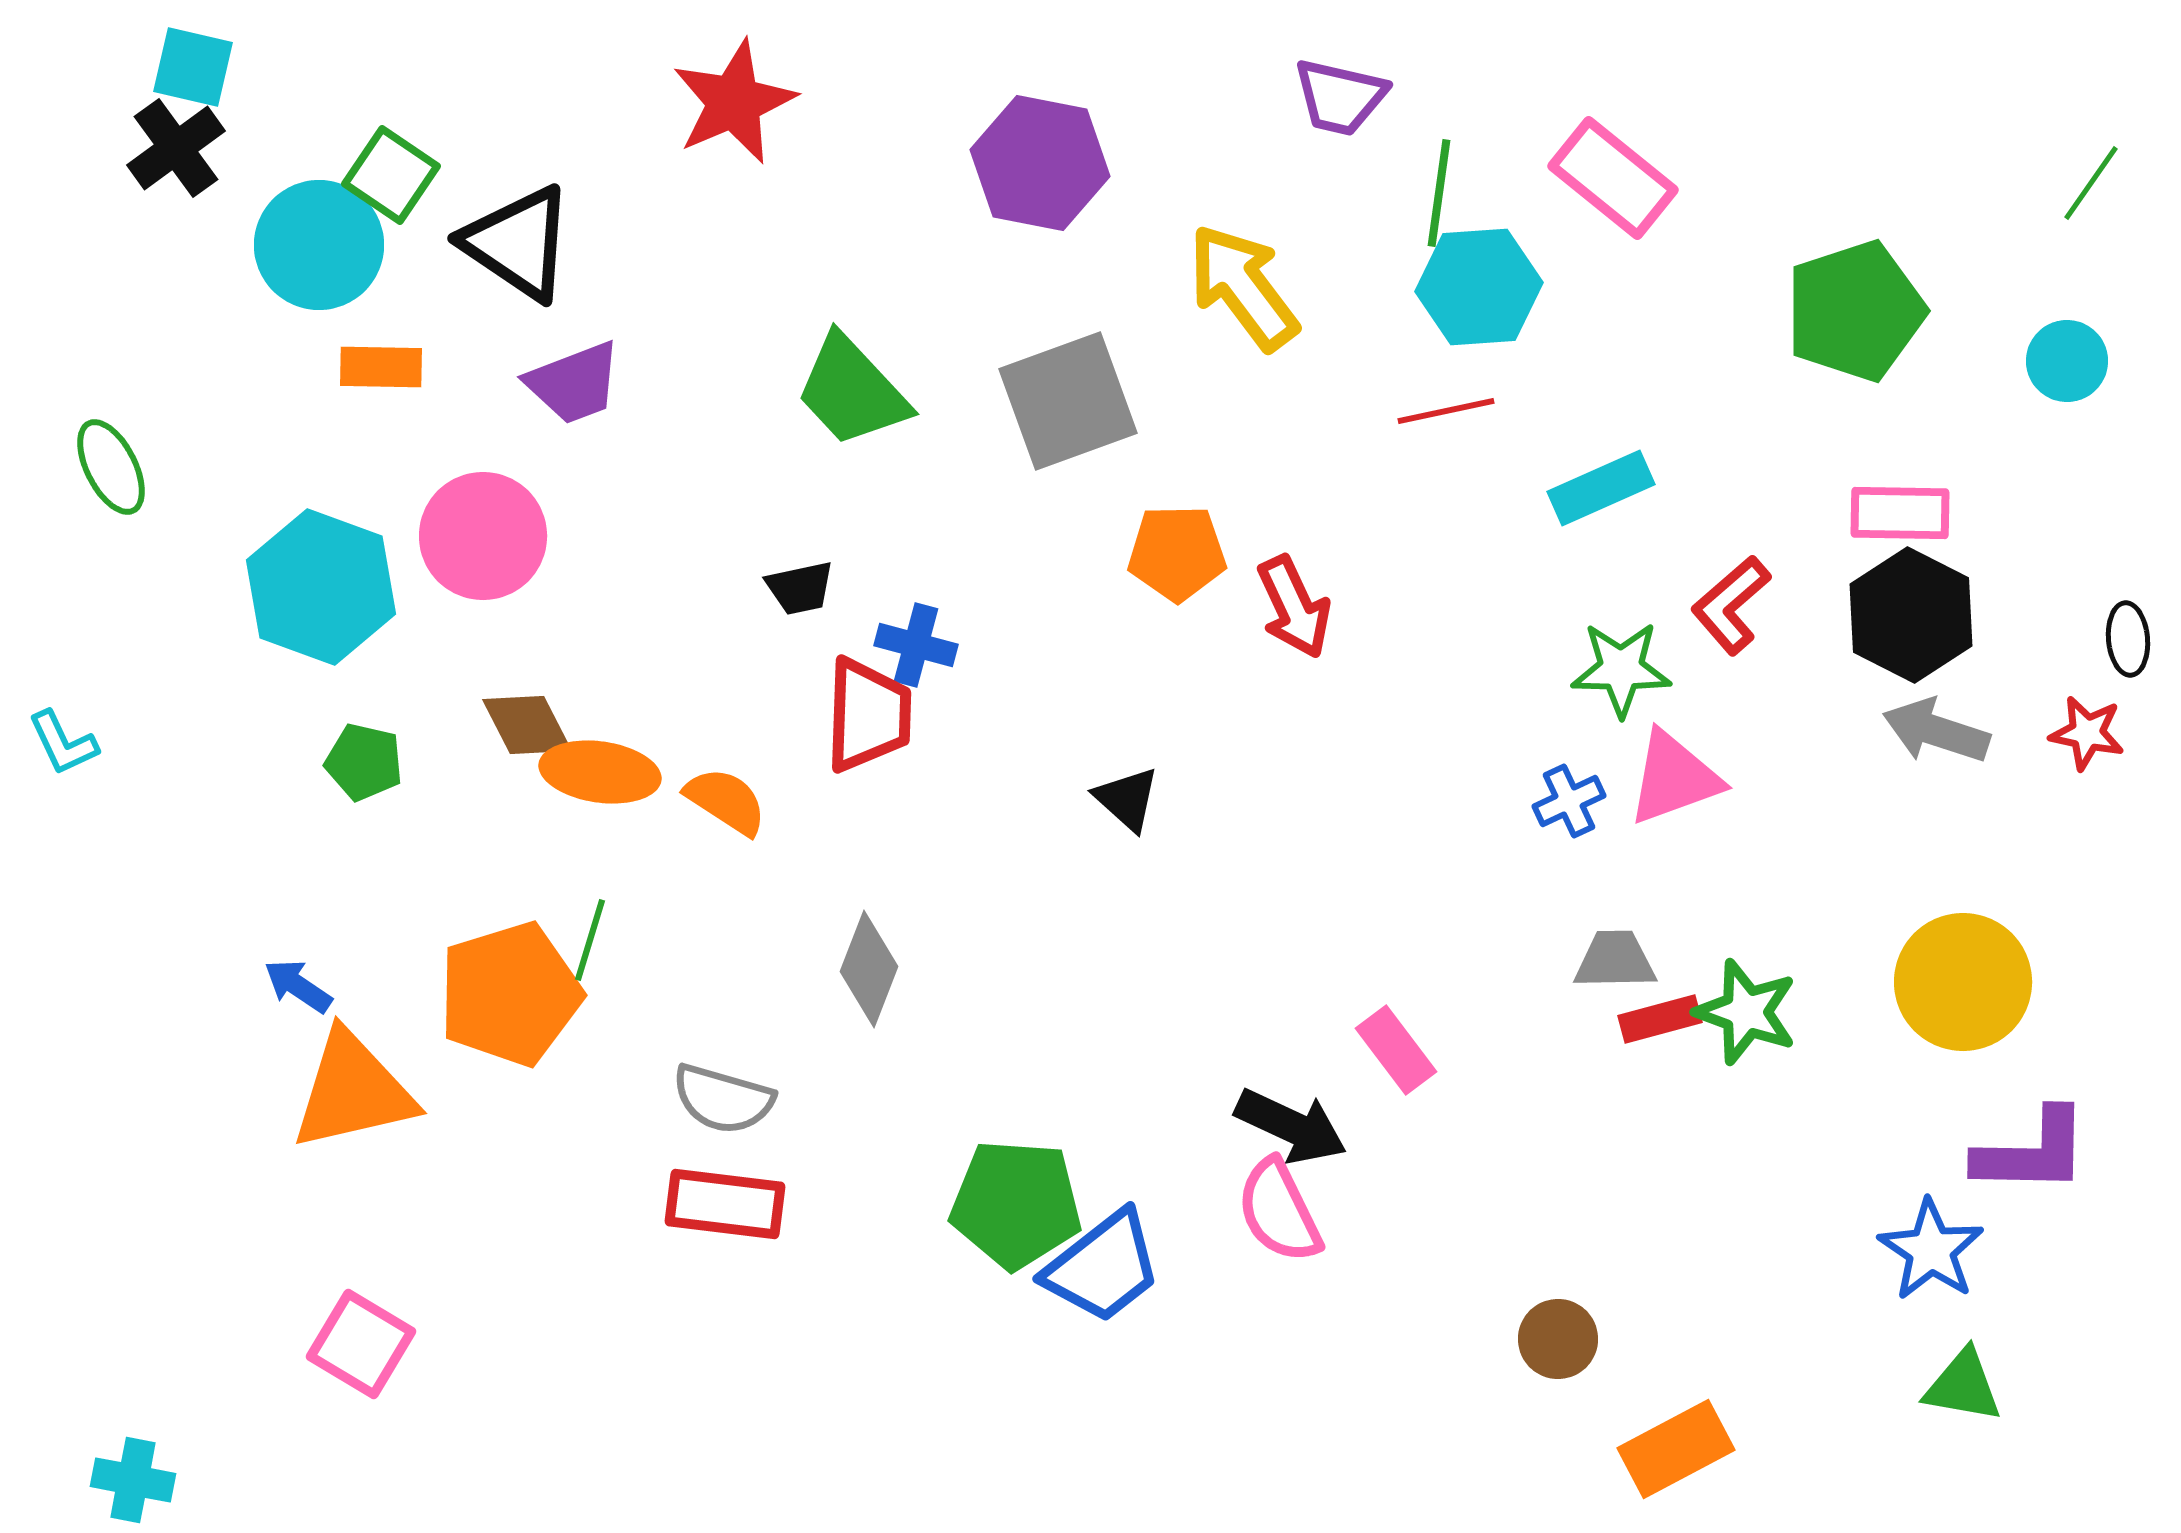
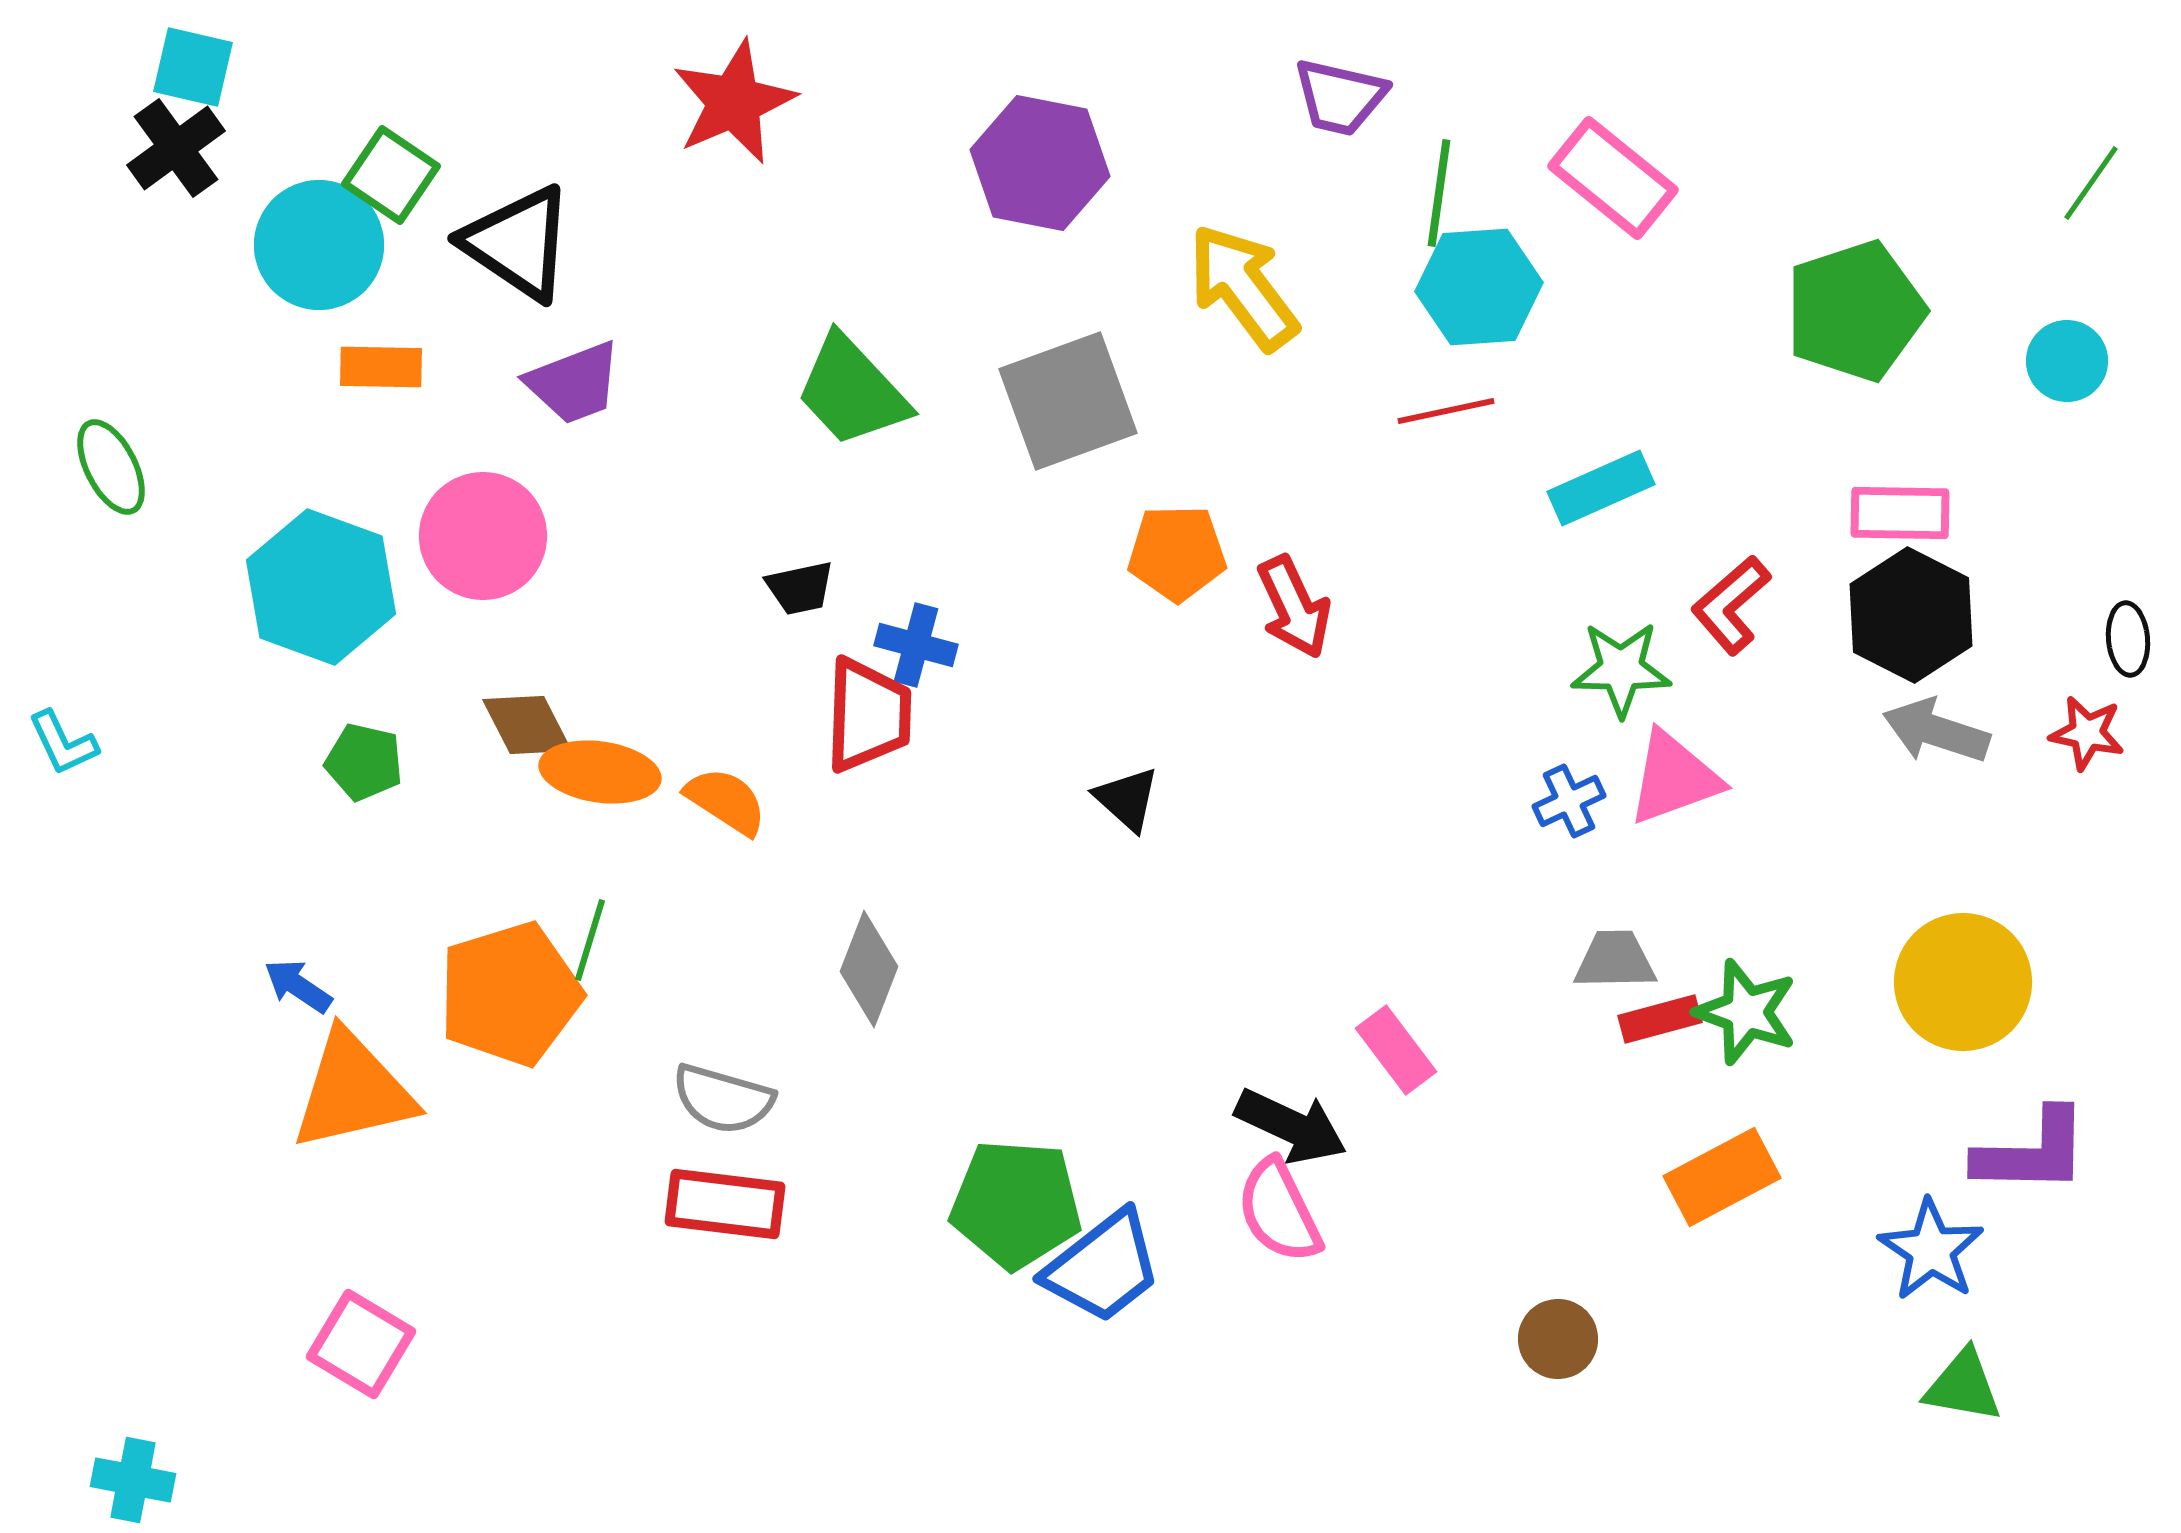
orange rectangle at (1676, 1449): moved 46 px right, 272 px up
